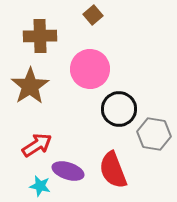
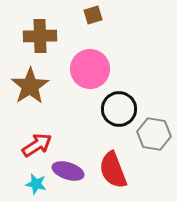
brown square: rotated 24 degrees clockwise
cyan star: moved 4 px left, 2 px up
